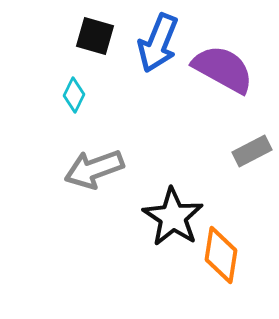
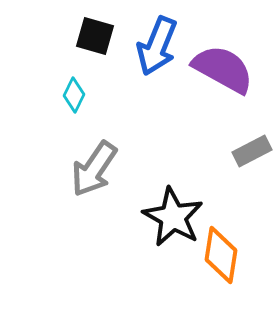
blue arrow: moved 1 px left, 3 px down
gray arrow: rotated 36 degrees counterclockwise
black star: rotated 4 degrees counterclockwise
